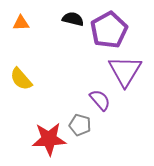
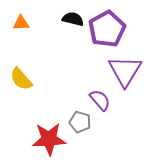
purple pentagon: moved 2 px left, 1 px up
gray pentagon: moved 3 px up
